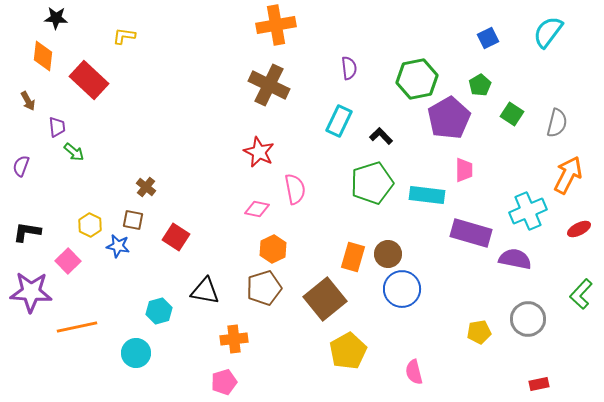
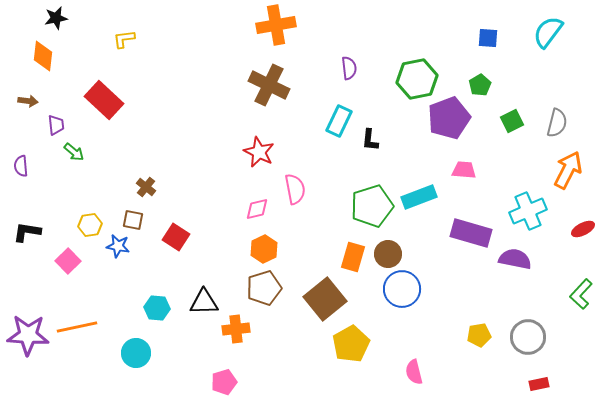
black star at (56, 18): rotated 15 degrees counterclockwise
yellow L-shape at (124, 36): moved 3 px down; rotated 15 degrees counterclockwise
blue square at (488, 38): rotated 30 degrees clockwise
red rectangle at (89, 80): moved 15 px right, 20 px down
brown arrow at (28, 101): rotated 54 degrees counterclockwise
green square at (512, 114): moved 7 px down; rotated 30 degrees clockwise
purple pentagon at (449, 118): rotated 9 degrees clockwise
purple trapezoid at (57, 127): moved 1 px left, 2 px up
black L-shape at (381, 136): moved 11 px left, 4 px down; rotated 130 degrees counterclockwise
purple semicircle at (21, 166): rotated 25 degrees counterclockwise
pink trapezoid at (464, 170): rotated 85 degrees counterclockwise
orange arrow at (568, 175): moved 5 px up
green pentagon at (372, 183): moved 23 px down
cyan rectangle at (427, 195): moved 8 px left, 2 px down; rotated 28 degrees counterclockwise
pink diamond at (257, 209): rotated 25 degrees counterclockwise
yellow hexagon at (90, 225): rotated 25 degrees clockwise
red ellipse at (579, 229): moved 4 px right
orange hexagon at (273, 249): moved 9 px left
black triangle at (205, 291): moved 1 px left, 11 px down; rotated 12 degrees counterclockwise
purple star at (31, 292): moved 3 px left, 43 px down
cyan hexagon at (159, 311): moved 2 px left, 3 px up; rotated 20 degrees clockwise
gray circle at (528, 319): moved 18 px down
yellow pentagon at (479, 332): moved 3 px down
orange cross at (234, 339): moved 2 px right, 10 px up
yellow pentagon at (348, 351): moved 3 px right, 7 px up
